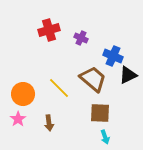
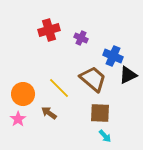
brown arrow: moved 10 px up; rotated 133 degrees clockwise
cyan arrow: moved 1 px up; rotated 24 degrees counterclockwise
